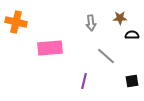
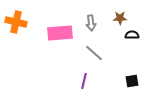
pink rectangle: moved 10 px right, 15 px up
gray line: moved 12 px left, 3 px up
